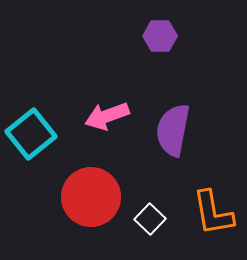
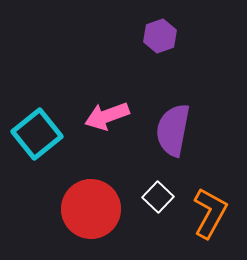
purple hexagon: rotated 20 degrees counterclockwise
cyan square: moved 6 px right
red circle: moved 12 px down
orange L-shape: moved 3 px left; rotated 141 degrees counterclockwise
white square: moved 8 px right, 22 px up
